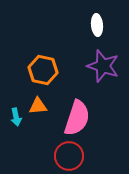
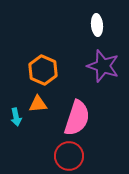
orange hexagon: rotated 12 degrees clockwise
orange triangle: moved 2 px up
